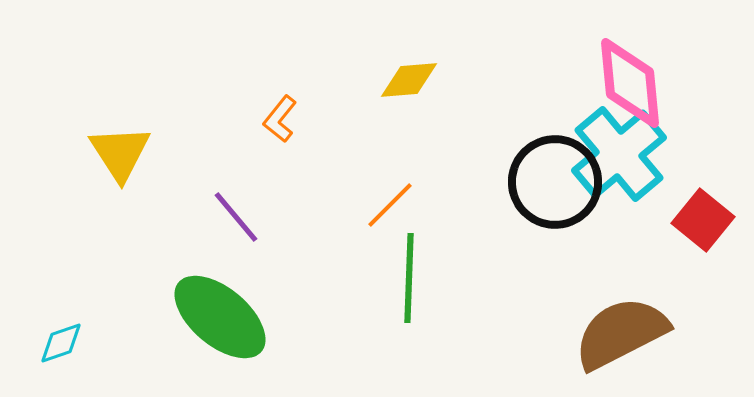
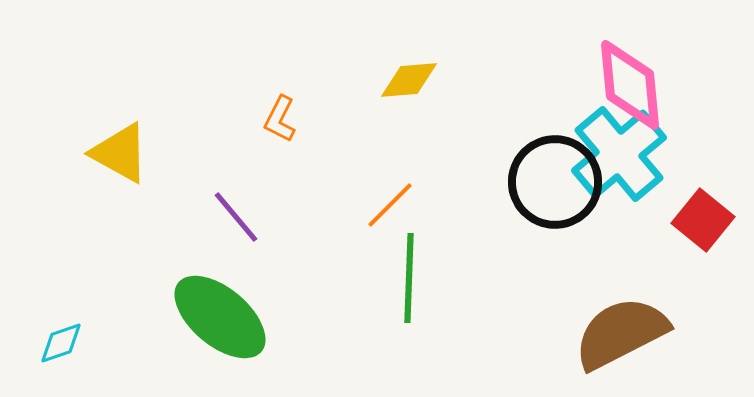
pink diamond: moved 2 px down
orange L-shape: rotated 12 degrees counterclockwise
yellow triangle: rotated 28 degrees counterclockwise
